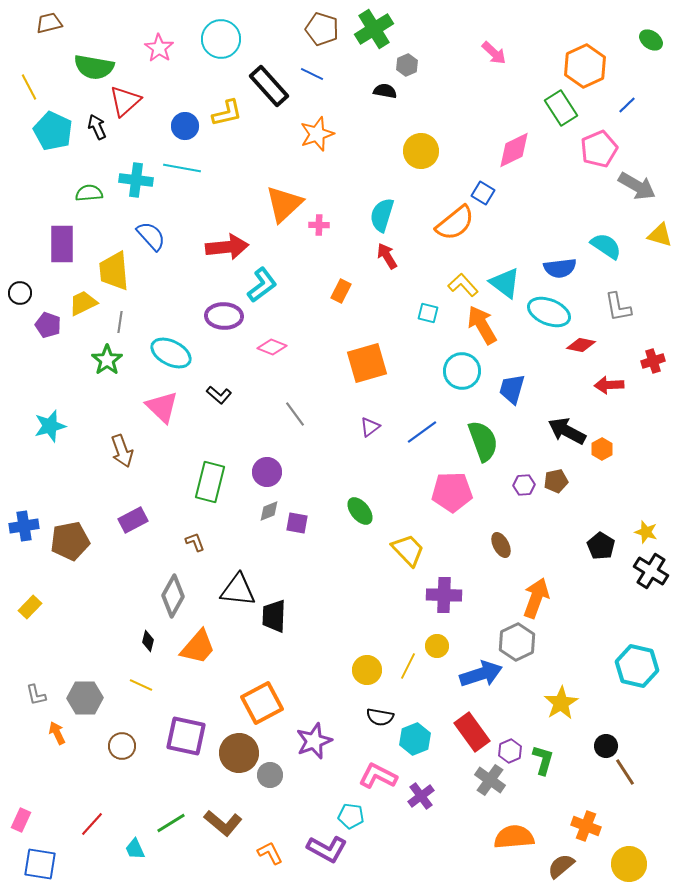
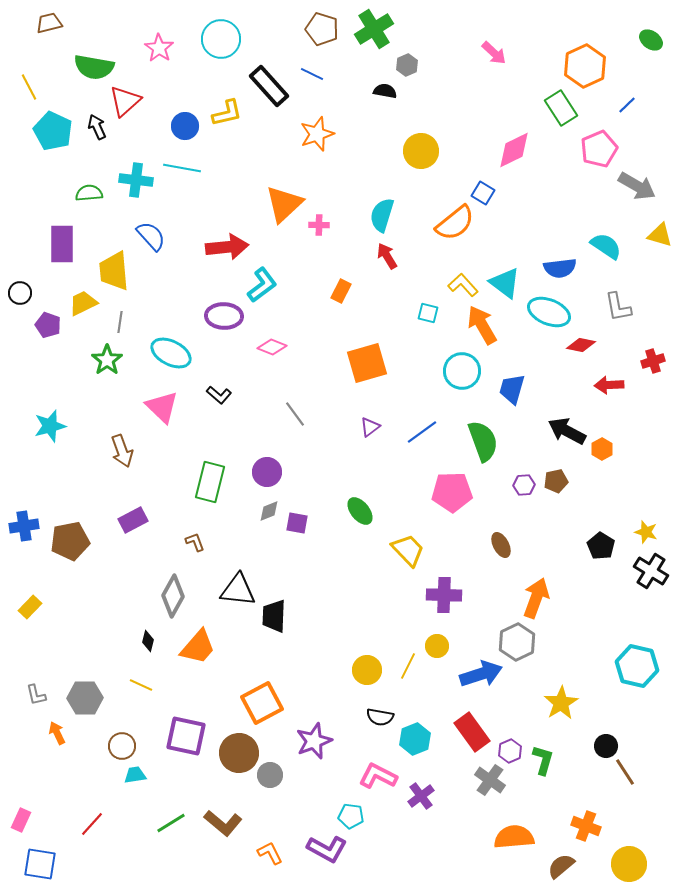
cyan trapezoid at (135, 849): moved 74 px up; rotated 105 degrees clockwise
